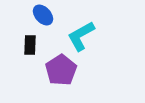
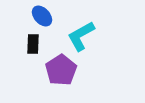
blue ellipse: moved 1 px left, 1 px down
black rectangle: moved 3 px right, 1 px up
